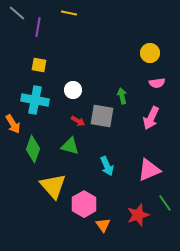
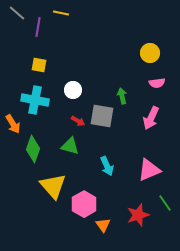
yellow line: moved 8 px left
